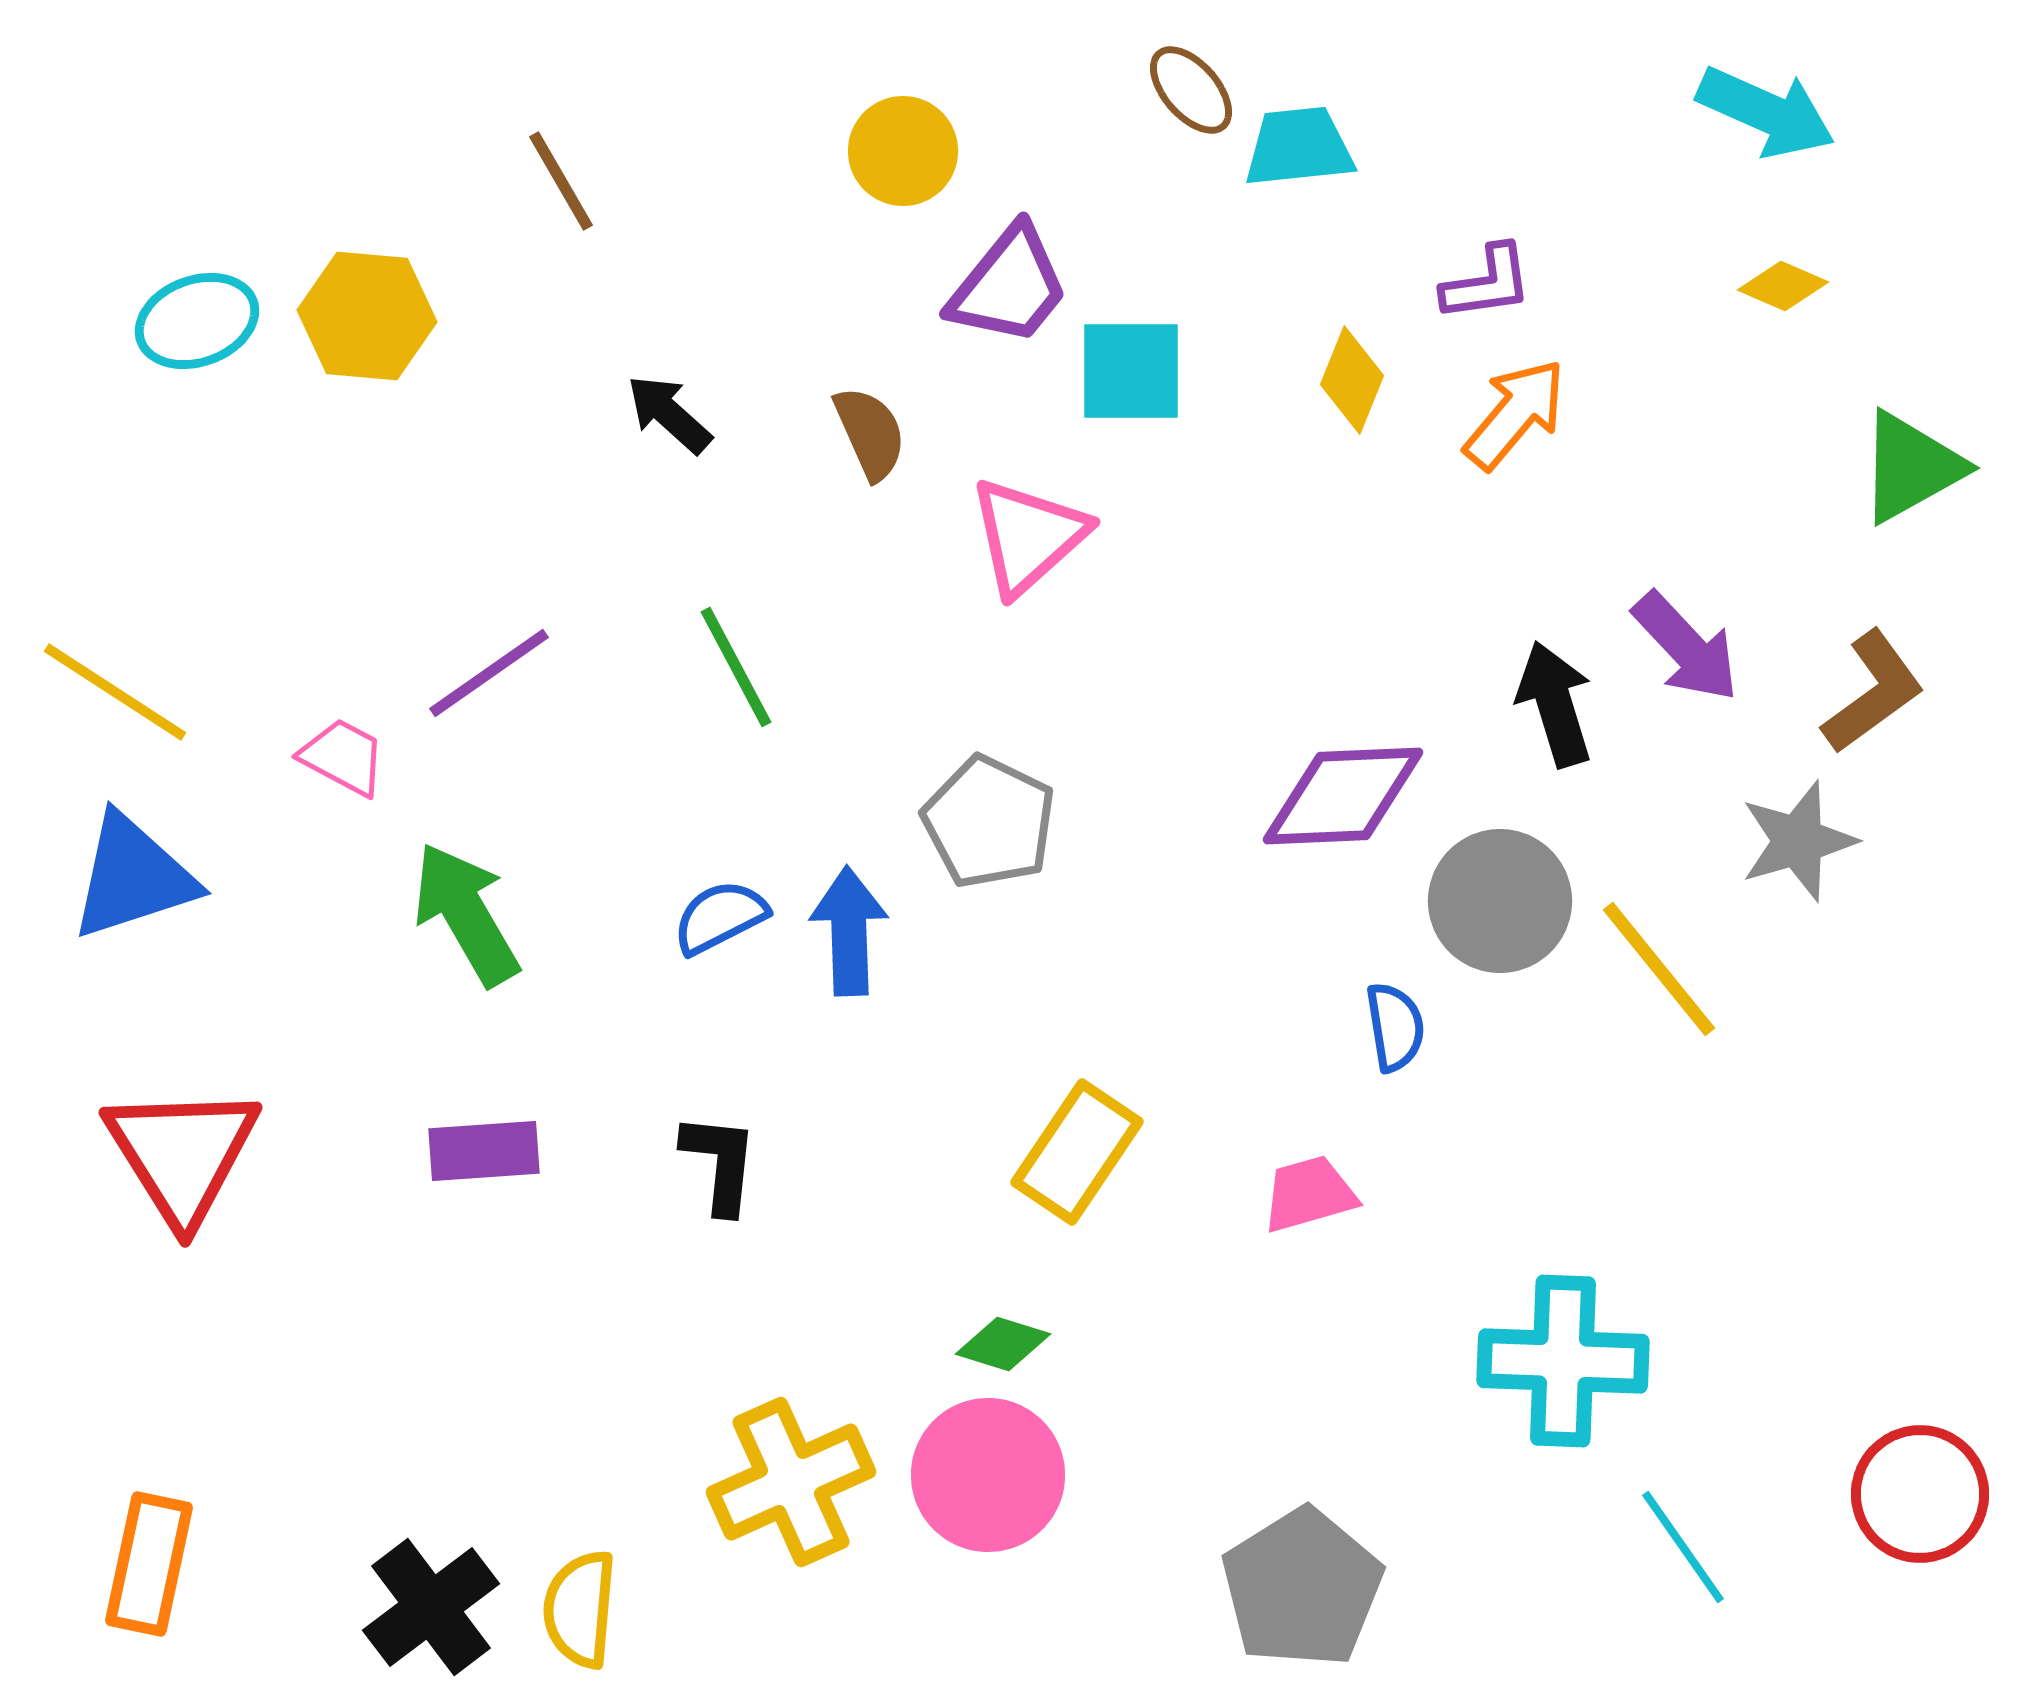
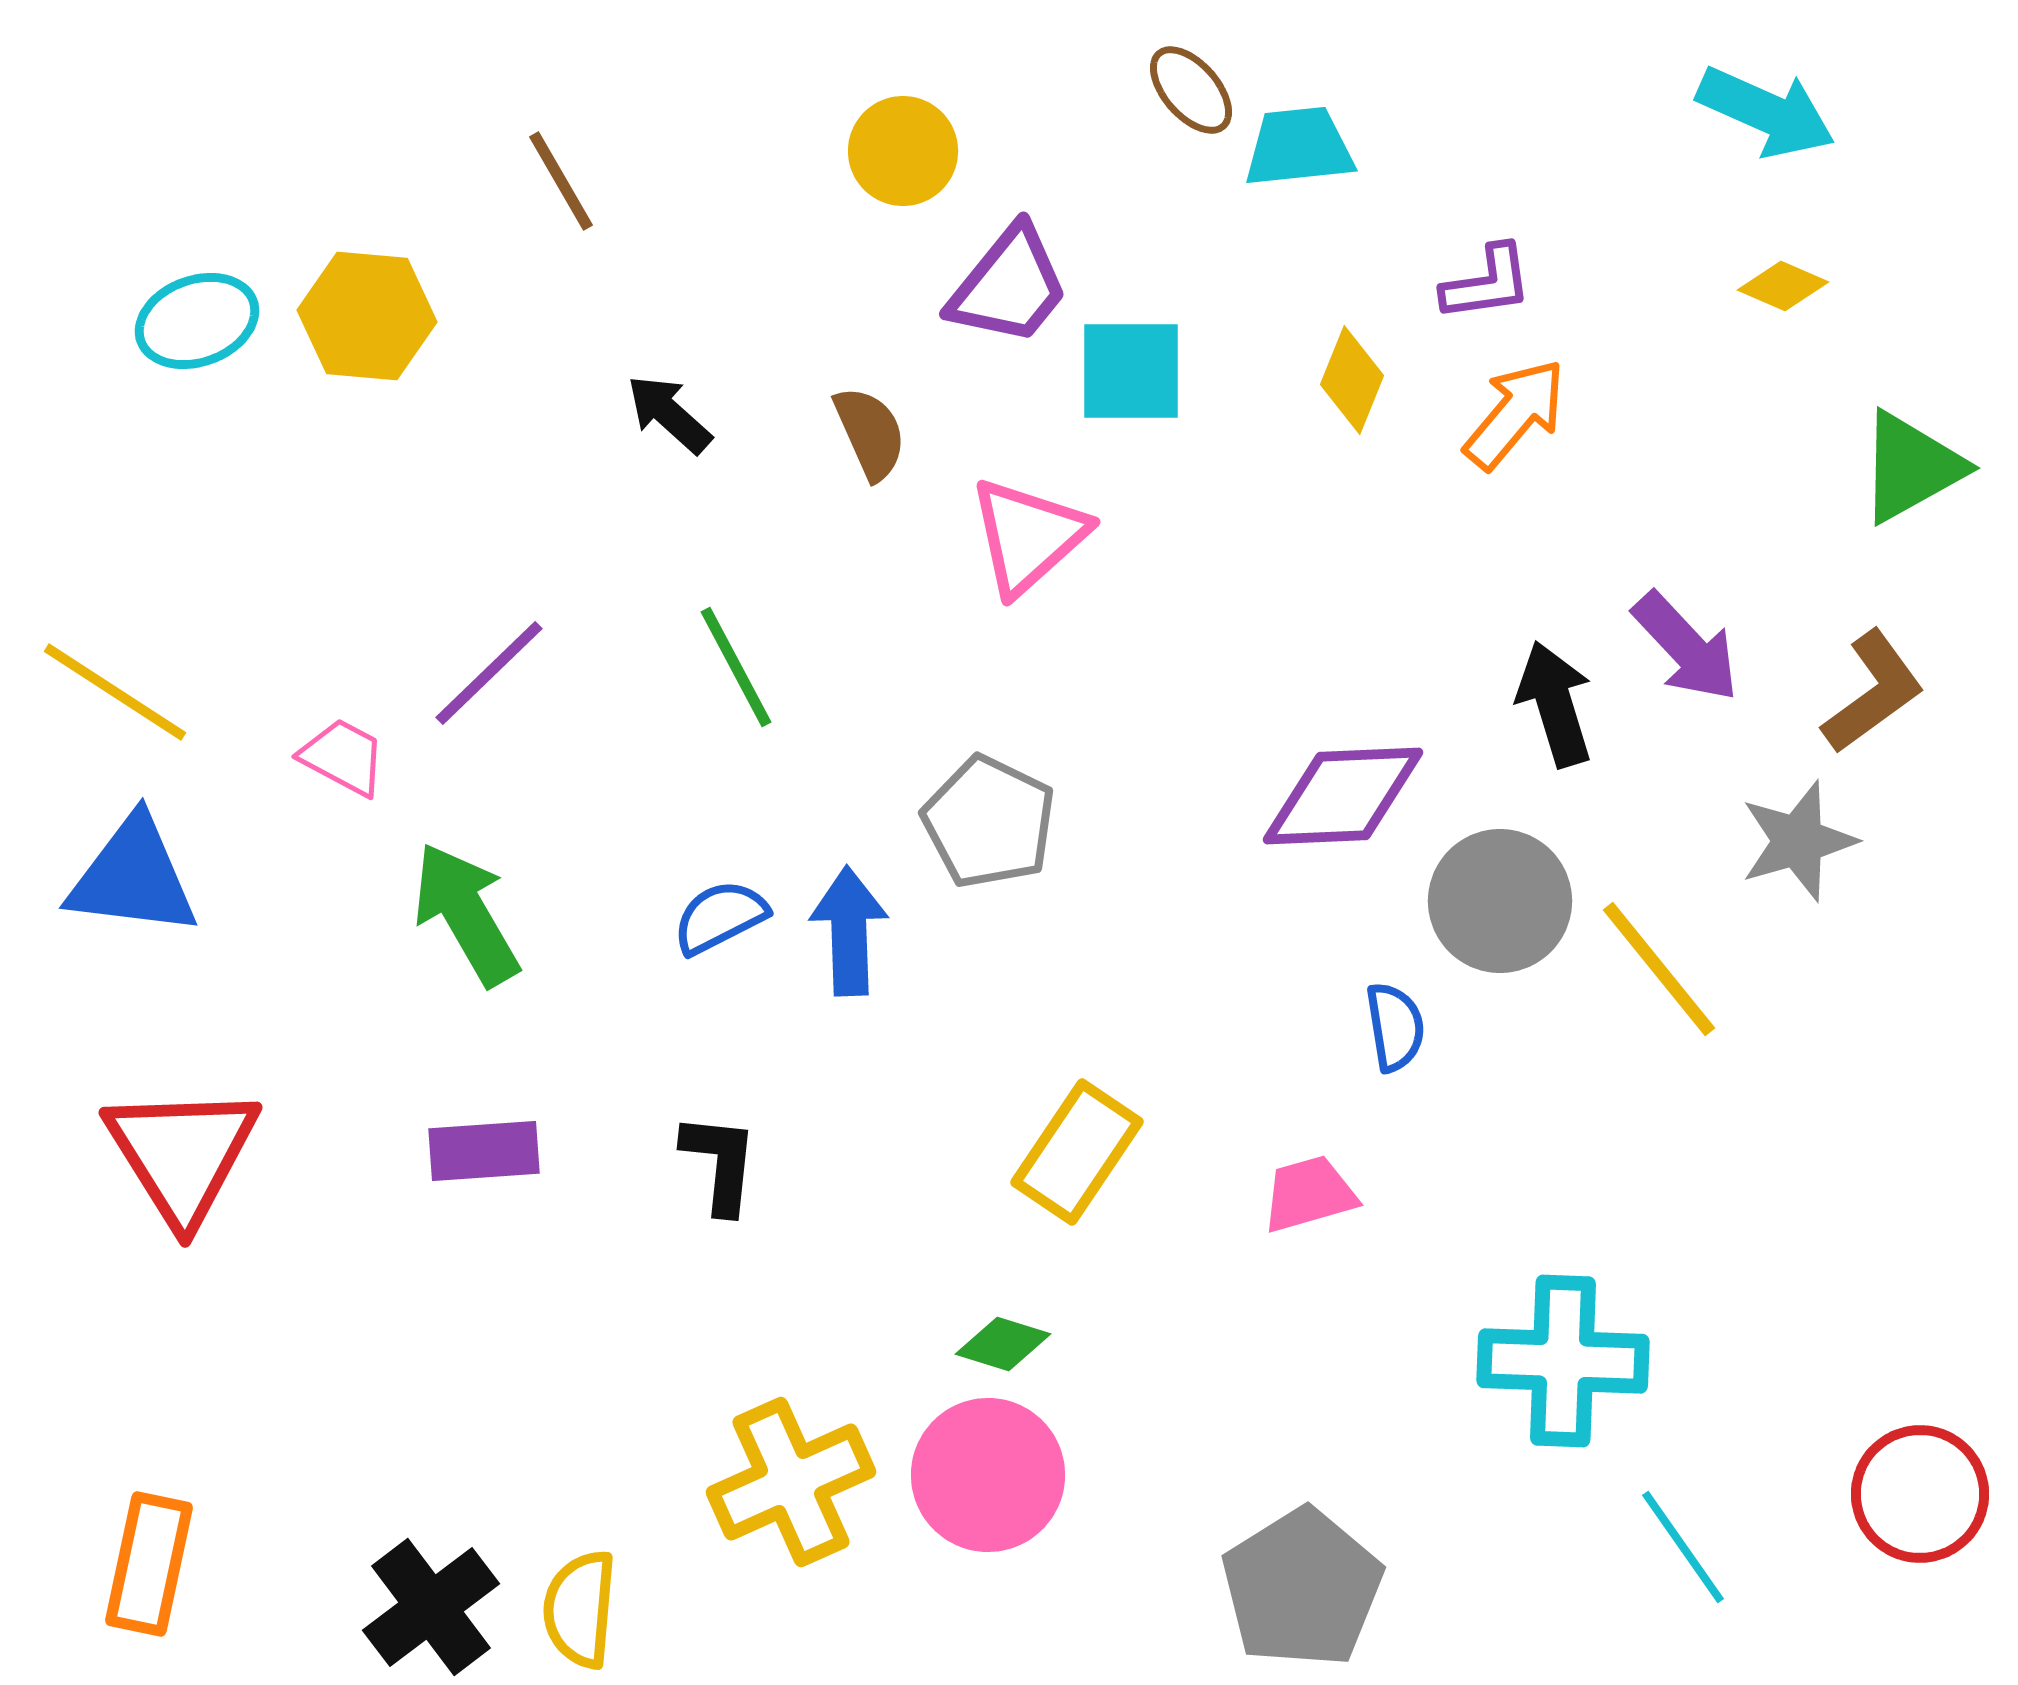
purple line at (489, 673): rotated 9 degrees counterclockwise
blue triangle at (133, 877): rotated 25 degrees clockwise
